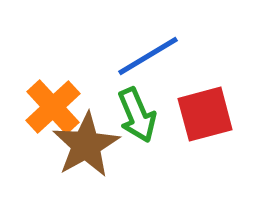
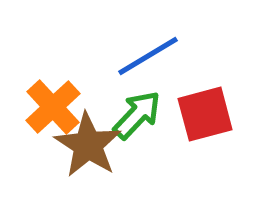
green arrow: rotated 114 degrees counterclockwise
brown star: moved 2 px right; rotated 10 degrees counterclockwise
